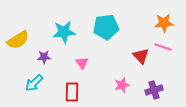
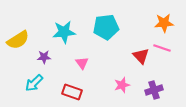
pink line: moved 1 px left, 1 px down
red rectangle: rotated 72 degrees counterclockwise
